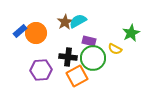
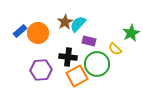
cyan semicircle: moved 3 px down; rotated 18 degrees counterclockwise
orange circle: moved 2 px right
yellow semicircle: rotated 16 degrees clockwise
green circle: moved 4 px right, 6 px down
